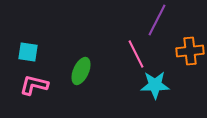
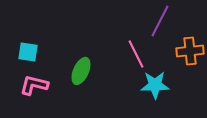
purple line: moved 3 px right, 1 px down
